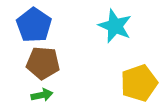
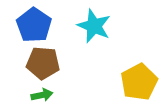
cyan star: moved 21 px left
yellow pentagon: moved 1 px up; rotated 9 degrees counterclockwise
